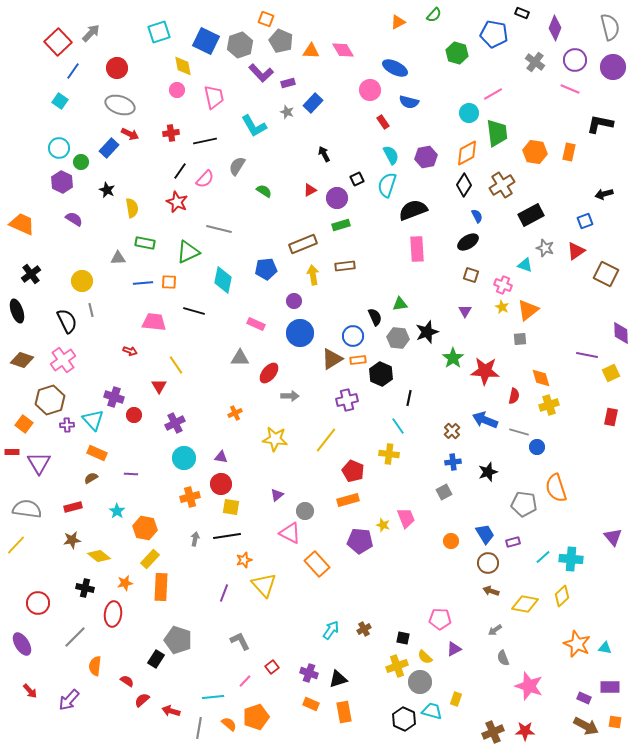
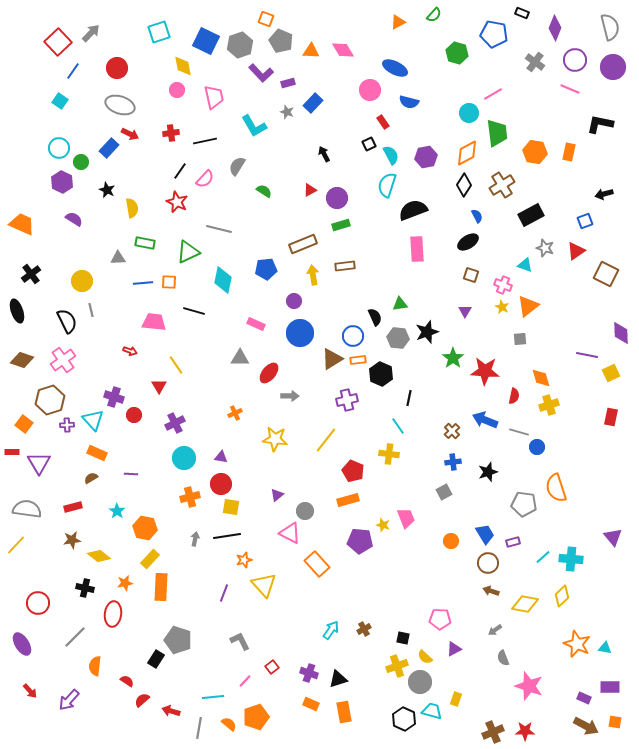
black square at (357, 179): moved 12 px right, 35 px up
orange triangle at (528, 310): moved 4 px up
